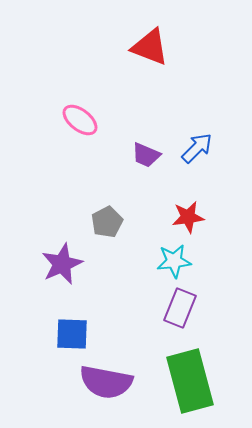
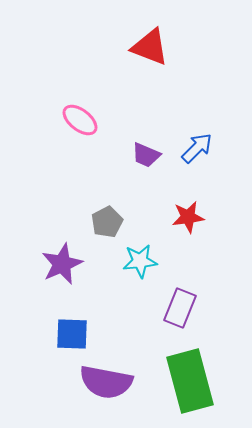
cyan star: moved 34 px left
